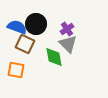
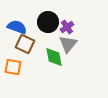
black circle: moved 12 px right, 2 px up
purple cross: moved 2 px up
gray triangle: rotated 24 degrees clockwise
orange square: moved 3 px left, 3 px up
